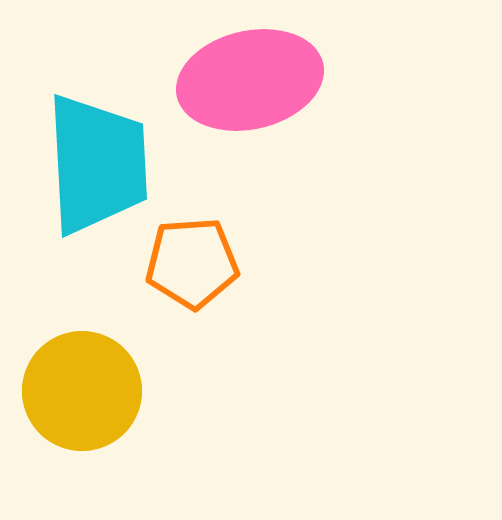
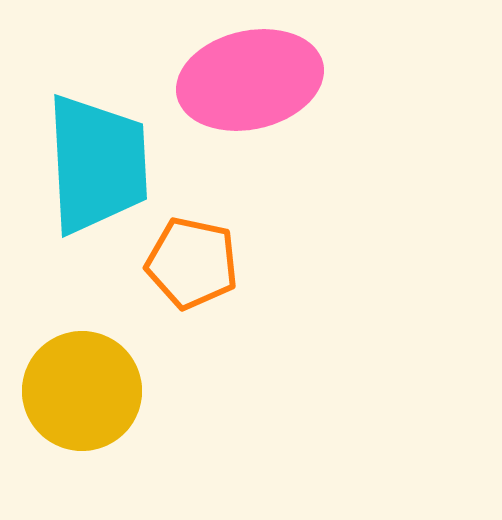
orange pentagon: rotated 16 degrees clockwise
